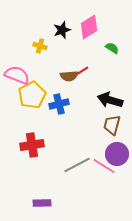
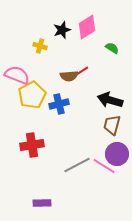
pink diamond: moved 2 px left
